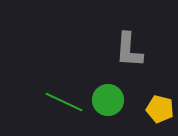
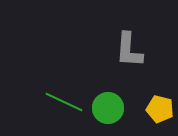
green circle: moved 8 px down
